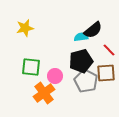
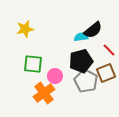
yellow star: moved 1 px down
green square: moved 2 px right, 3 px up
brown square: rotated 18 degrees counterclockwise
